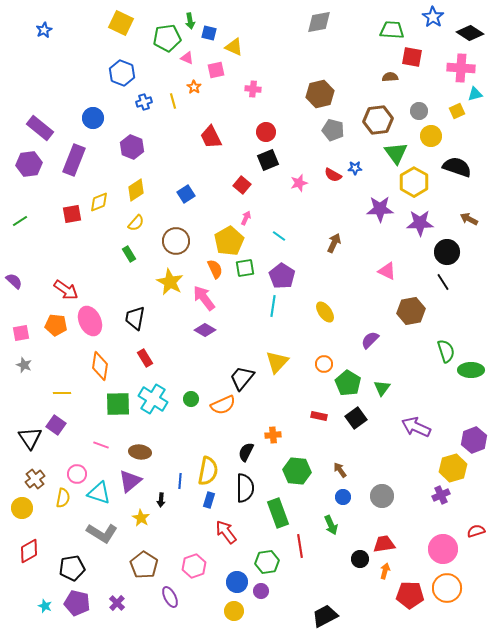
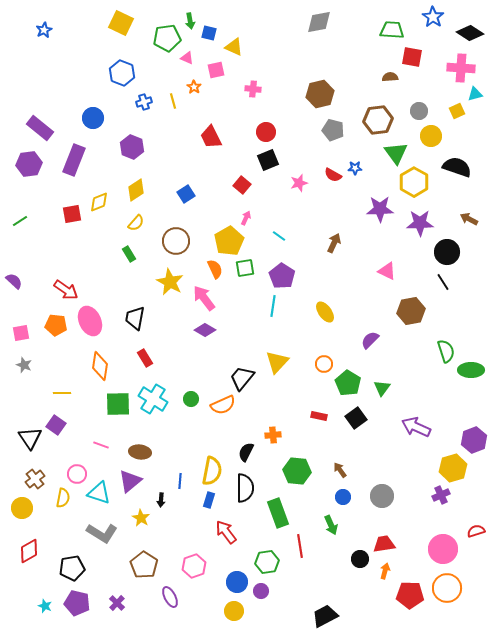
yellow semicircle at (208, 471): moved 4 px right
